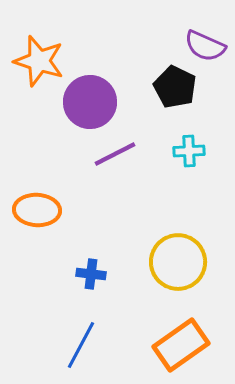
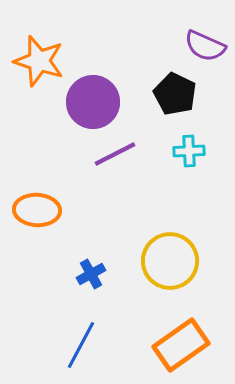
black pentagon: moved 7 px down
purple circle: moved 3 px right
yellow circle: moved 8 px left, 1 px up
blue cross: rotated 36 degrees counterclockwise
